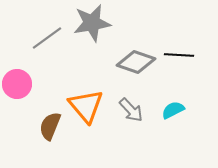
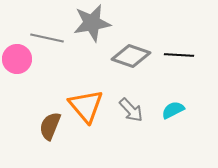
gray line: rotated 48 degrees clockwise
gray diamond: moved 5 px left, 6 px up
pink circle: moved 25 px up
